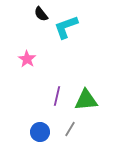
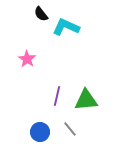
cyan L-shape: rotated 44 degrees clockwise
gray line: rotated 70 degrees counterclockwise
